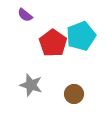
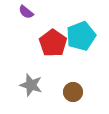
purple semicircle: moved 1 px right, 3 px up
brown circle: moved 1 px left, 2 px up
